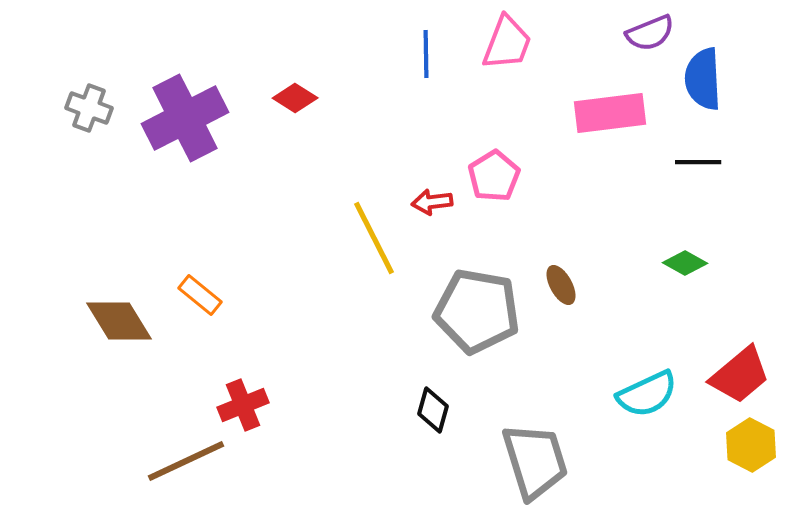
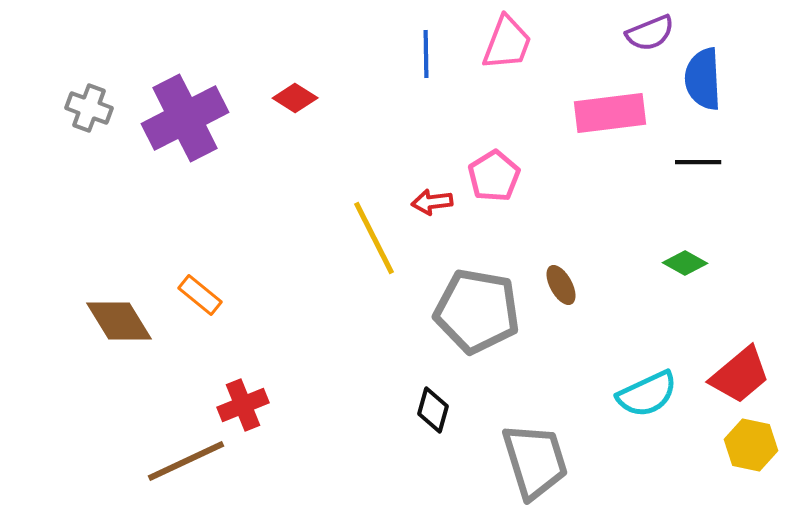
yellow hexagon: rotated 15 degrees counterclockwise
